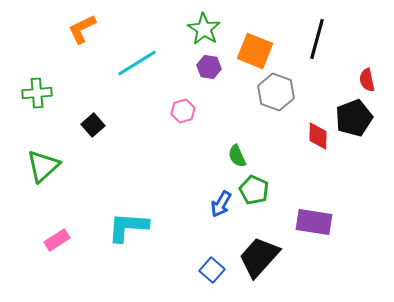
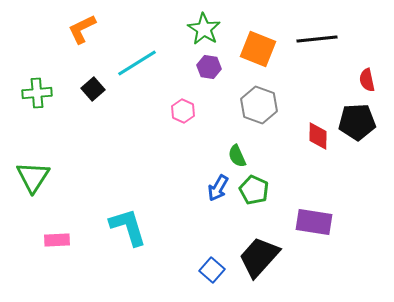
black line: rotated 69 degrees clockwise
orange square: moved 3 px right, 2 px up
gray hexagon: moved 17 px left, 13 px down
pink hexagon: rotated 20 degrees counterclockwise
black pentagon: moved 3 px right, 4 px down; rotated 18 degrees clockwise
black square: moved 36 px up
green triangle: moved 10 px left, 11 px down; rotated 15 degrees counterclockwise
blue arrow: moved 3 px left, 16 px up
cyan L-shape: rotated 69 degrees clockwise
pink rectangle: rotated 30 degrees clockwise
